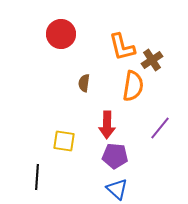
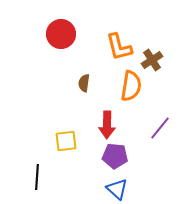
orange L-shape: moved 3 px left
orange semicircle: moved 2 px left
yellow square: moved 2 px right; rotated 15 degrees counterclockwise
